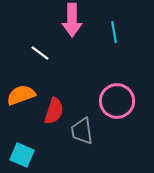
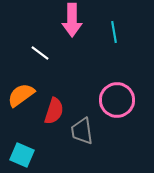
orange semicircle: rotated 16 degrees counterclockwise
pink circle: moved 1 px up
